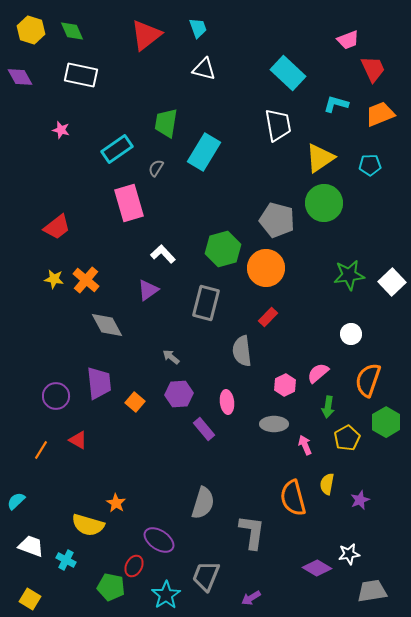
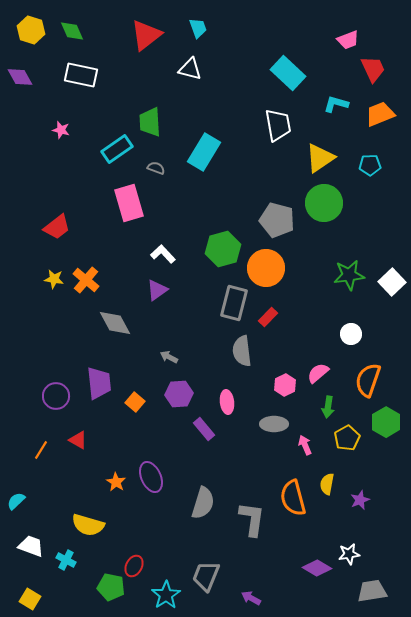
white triangle at (204, 69): moved 14 px left
green trapezoid at (166, 123): moved 16 px left, 1 px up; rotated 12 degrees counterclockwise
gray semicircle at (156, 168): rotated 78 degrees clockwise
purple triangle at (148, 290): moved 9 px right
gray rectangle at (206, 303): moved 28 px right
gray diamond at (107, 325): moved 8 px right, 2 px up
gray arrow at (171, 357): moved 2 px left; rotated 12 degrees counterclockwise
orange star at (116, 503): moved 21 px up
gray L-shape at (252, 532): moved 13 px up
purple ellipse at (159, 540): moved 8 px left, 63 px up; rotated 32 degrees clockwise
purple arrow at (251, 598): rotated 60 degrees clockwise
